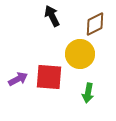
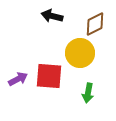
black arrow: rotated 50 degrees counterclockwise
yellow circle: moved 1 px up
red square: moved 1 px up
